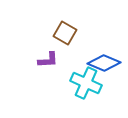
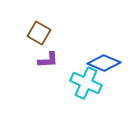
brown square: moved 26 px left
